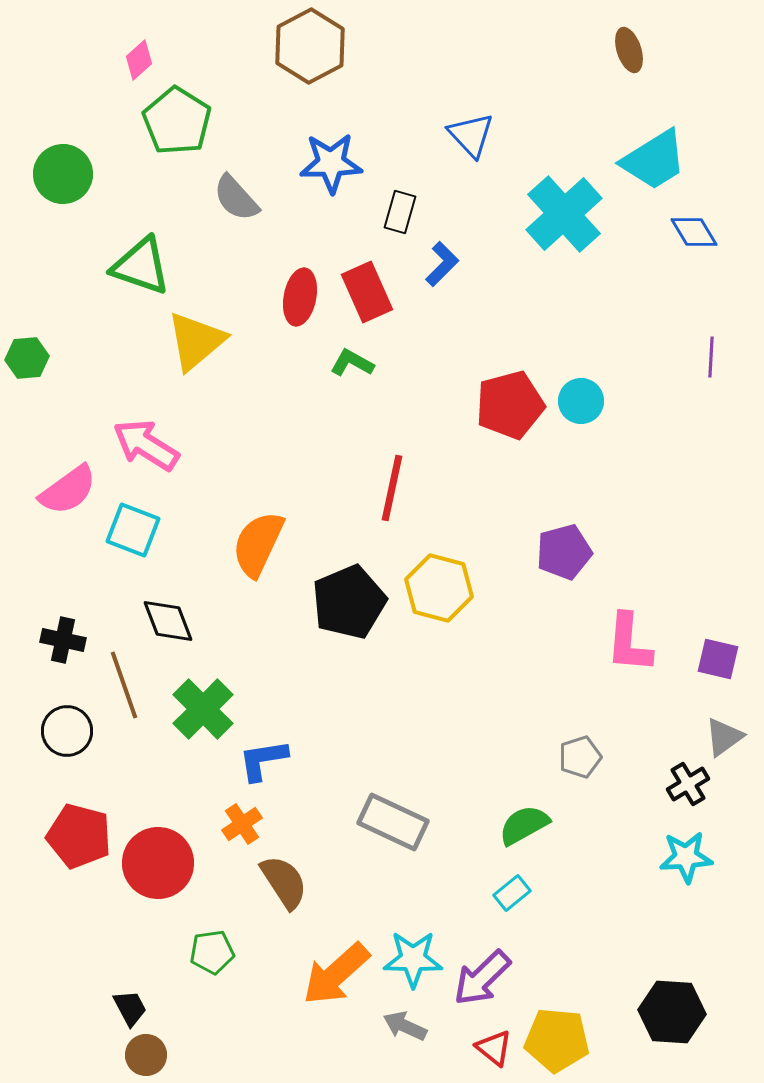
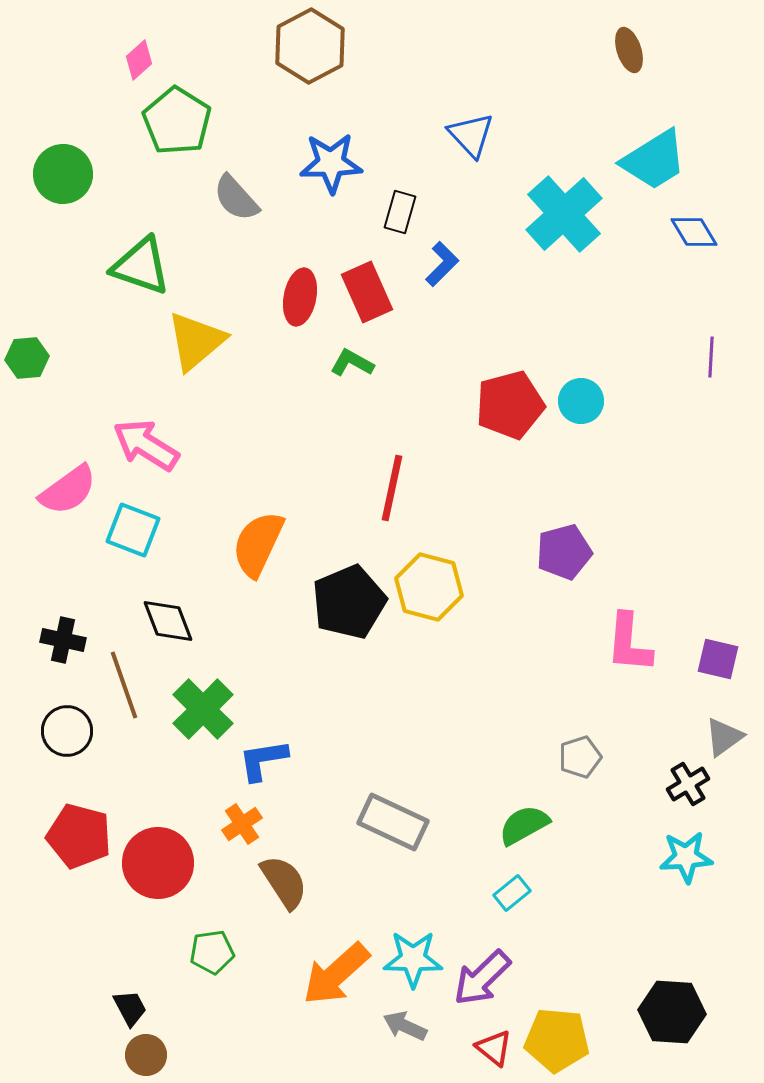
yellow hexagon at (439, 588): moved 10 px left, 1 px up
